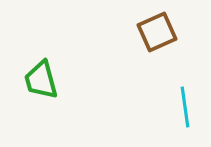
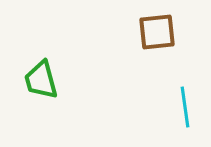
brown square: rotated 18 degrees clockwise
